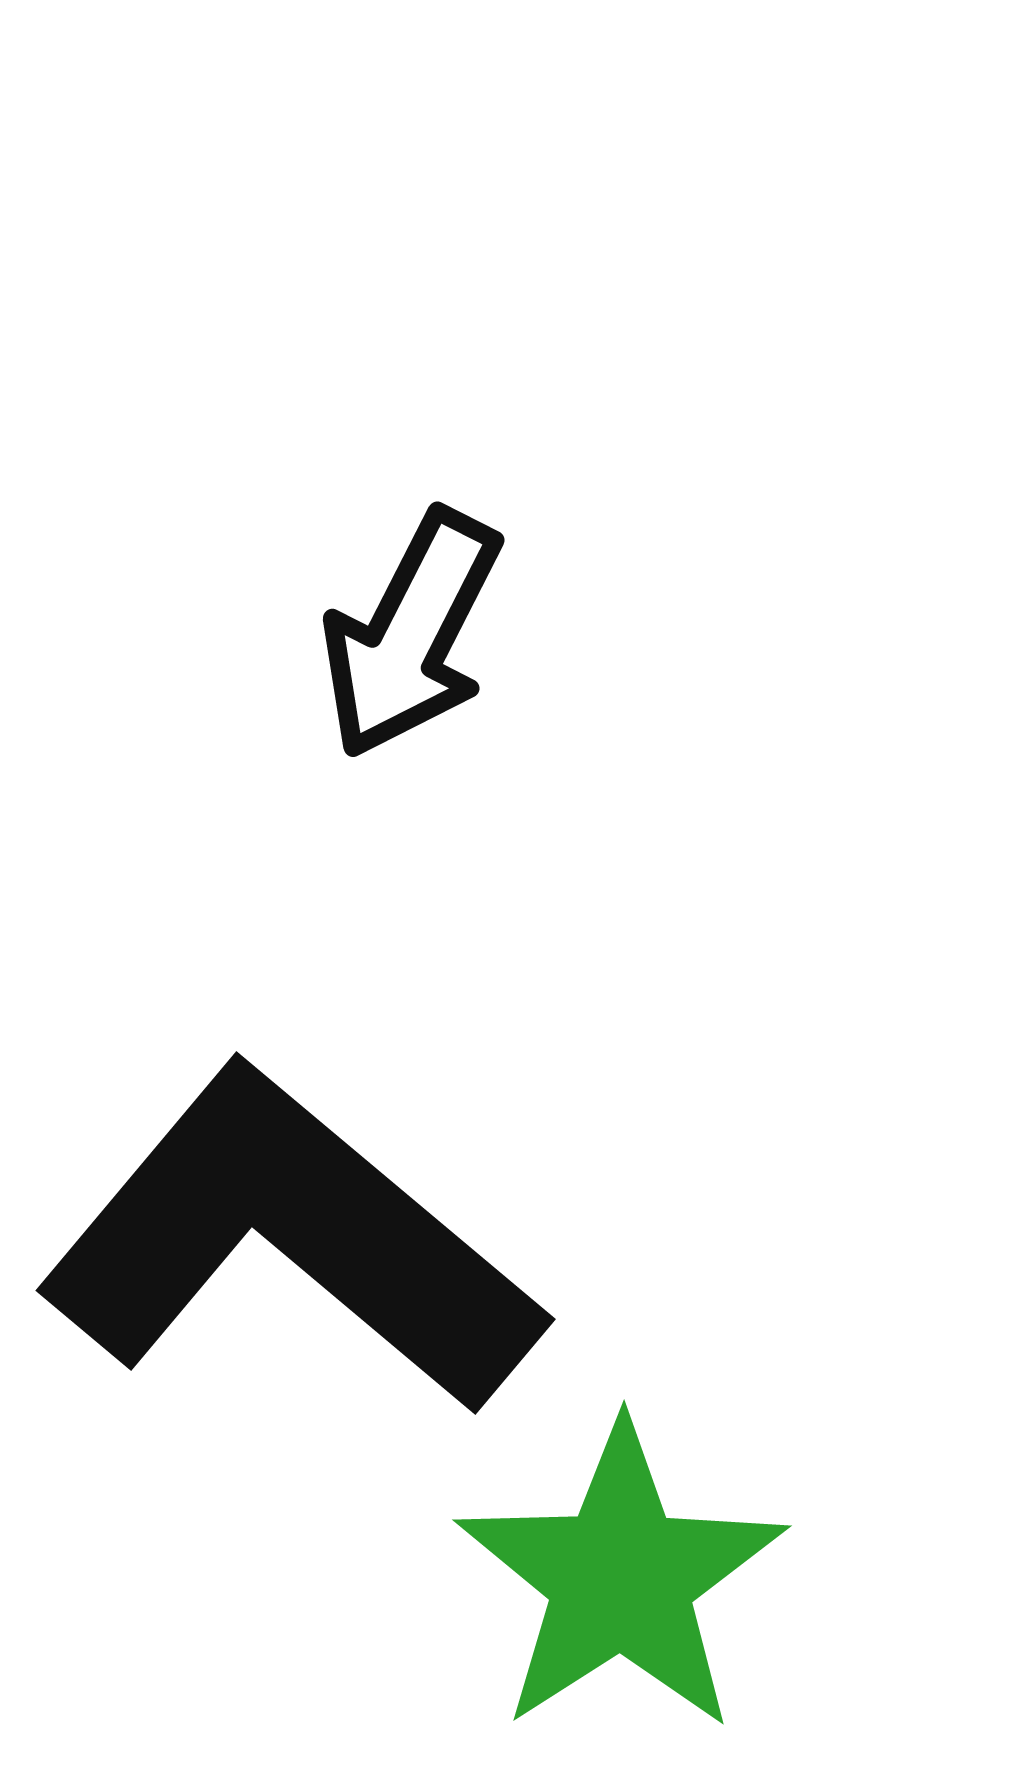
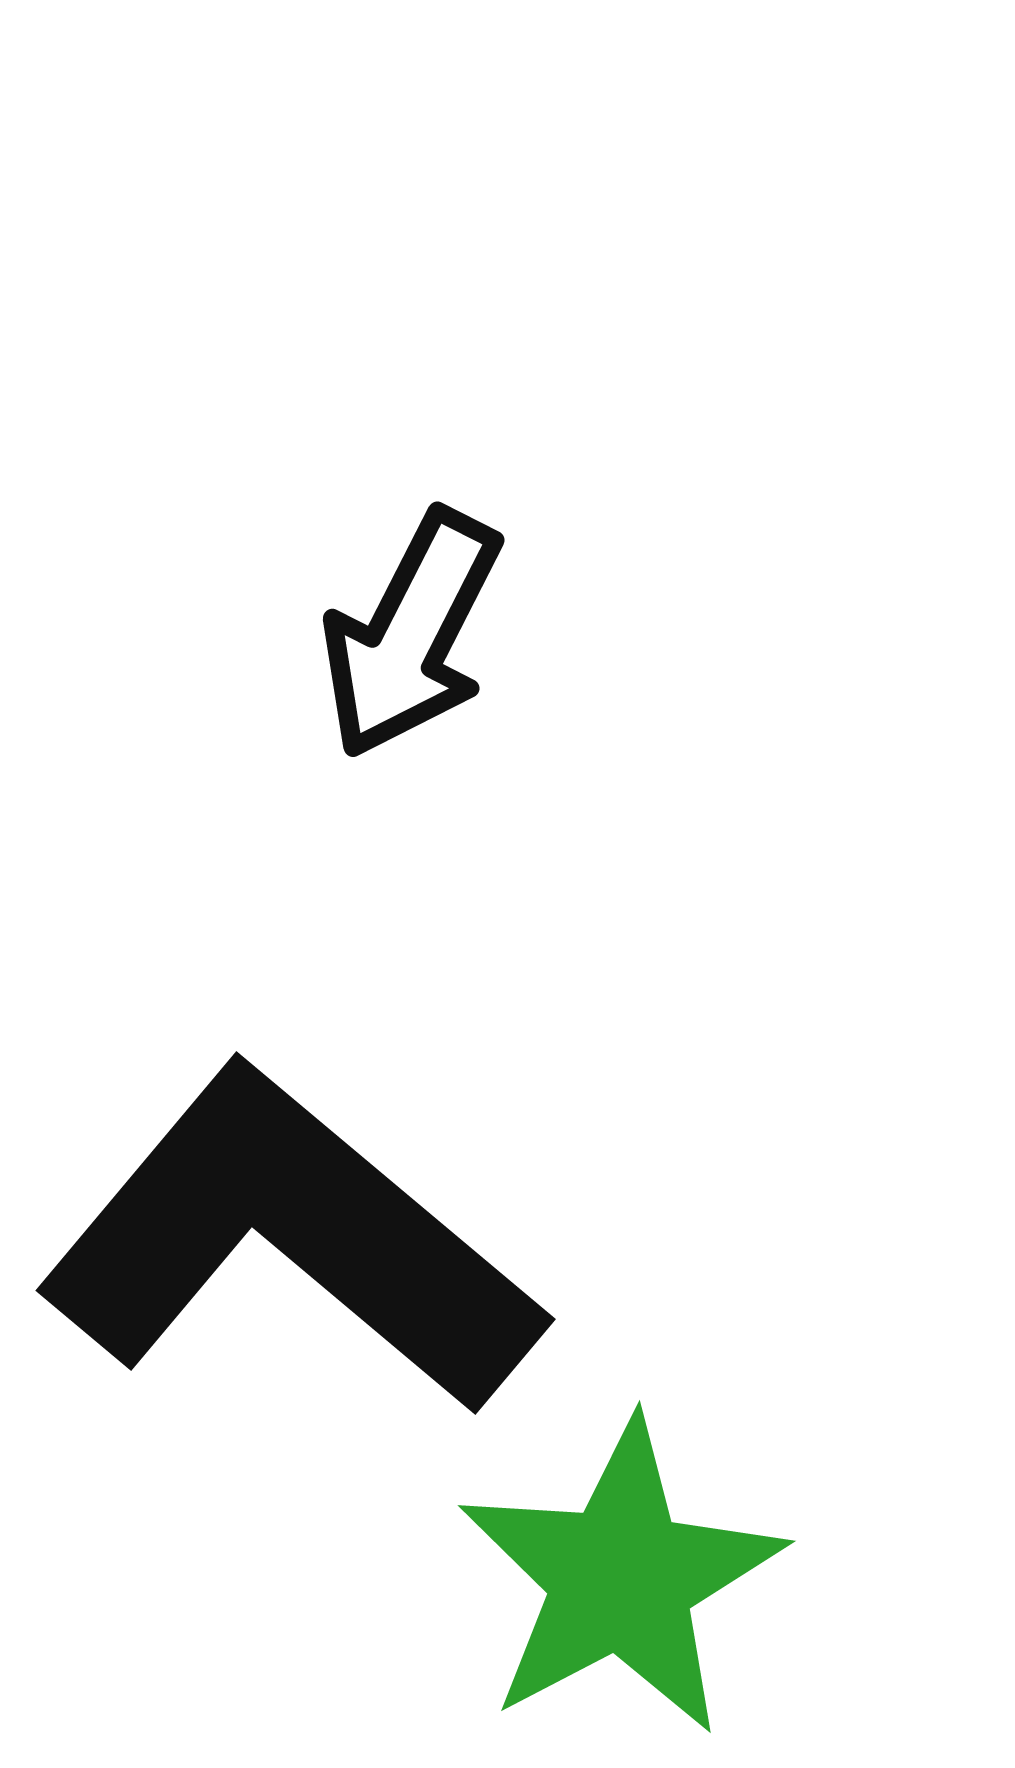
green star: rotated 5 degrees clockwise
